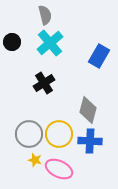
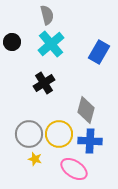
gray semicircle: moved 2 px right
cyan cross: moved 1 px right, 1 px down
blue rectangle: moved 4 px up
gray diamond: moved 2 px left
yellow star: moved 1 px up
pink ellipse: moved 15 px right; rotated 8 degrees clockwise
